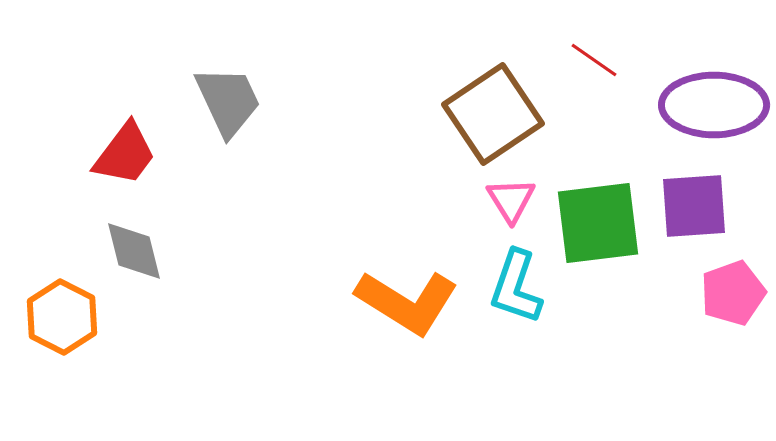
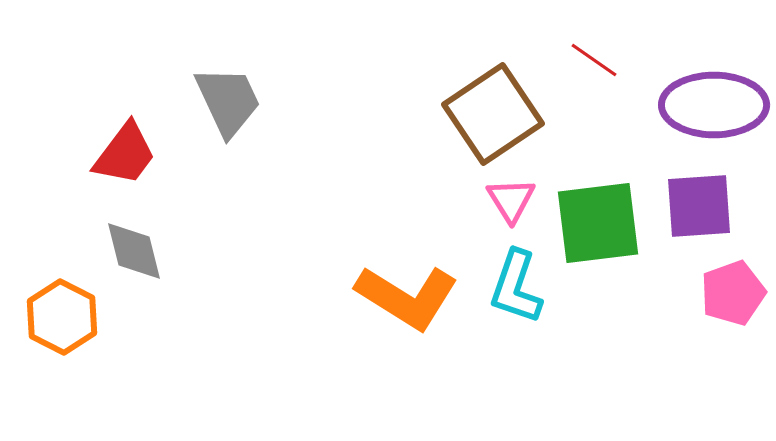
purple square: moved 5 px right
orange L-shape: moved 5 px up
